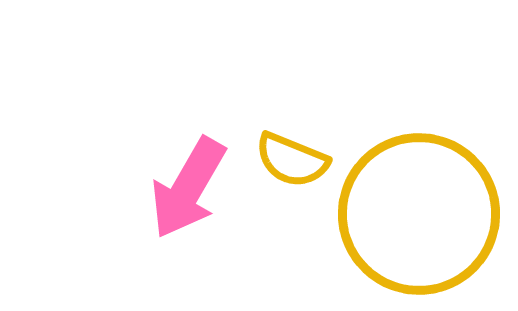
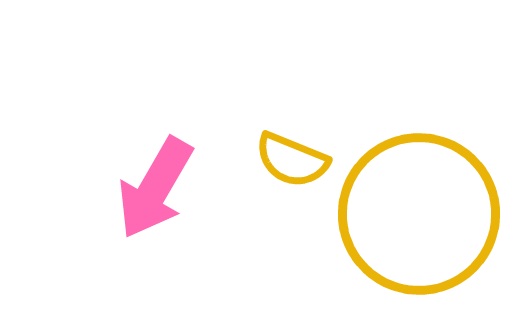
pink arrow: moved 33 px left
